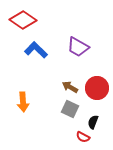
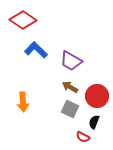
purple trapezoid: moved 7 px left, 14 px down
red circle: moved 8 px down
black semicircle: moved 1 px right
